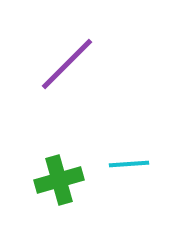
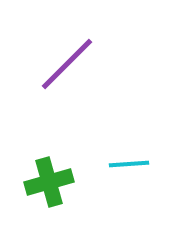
green cross: moved 10 px left, 2 px down
